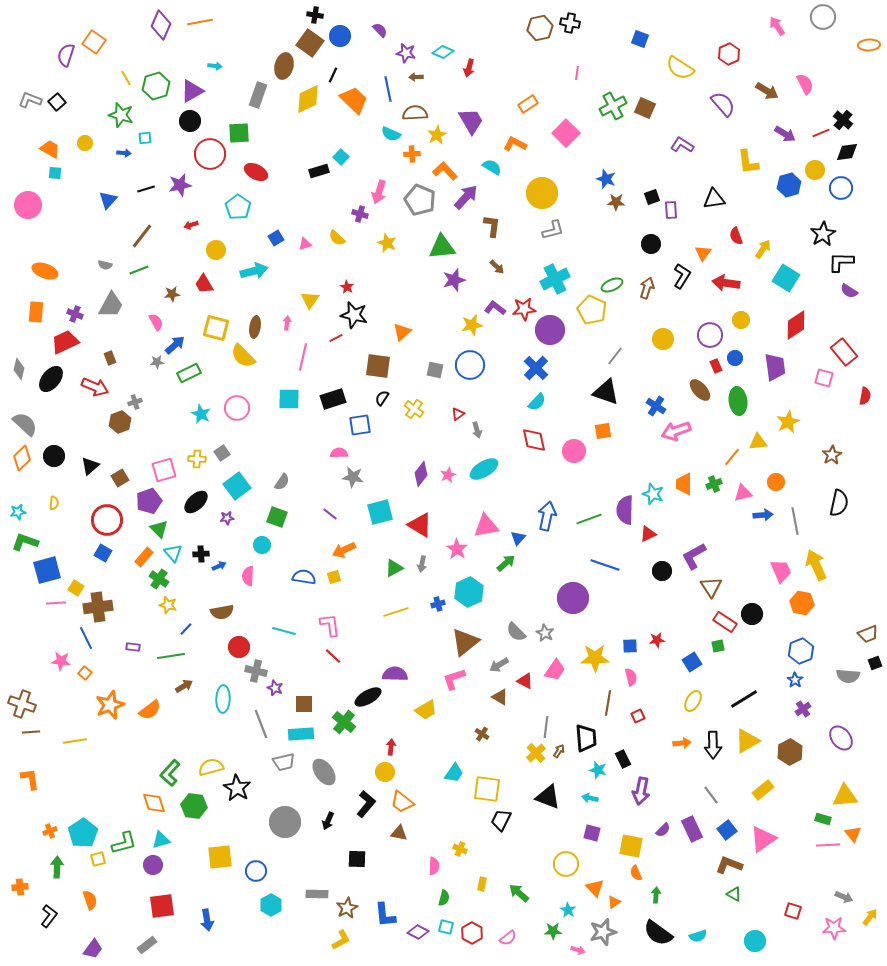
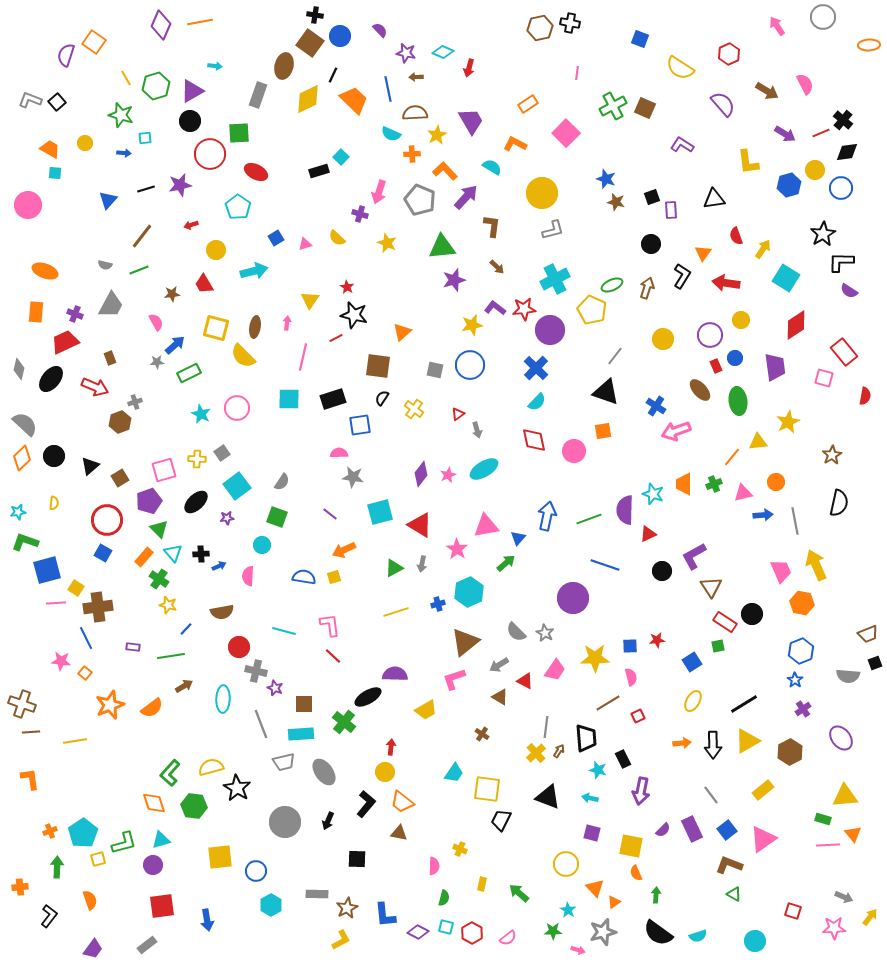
brown star at (616, 202): rotated 12 degrees clockwise
black line at (744, 699): moved 5 px down
brown line at (608, 703): rotated 50 degrees clockwise
orange semicircle at (150, 710): moved 2 px right, 2 px up
